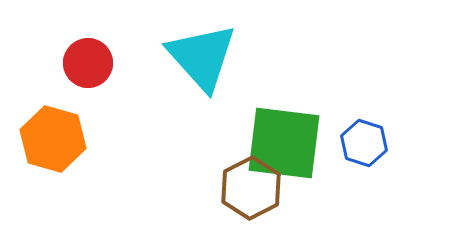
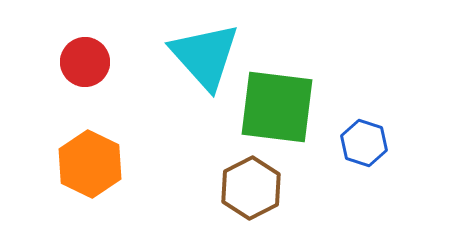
cyan triangle: moved 3 px right, 1 px up
red circle: moved 3 px left, 1 px up
orange hexagon: moved 37 px right, 25 px down; rotated 10 degrees clockwise
green square: moved 7 px left, 36 px up
